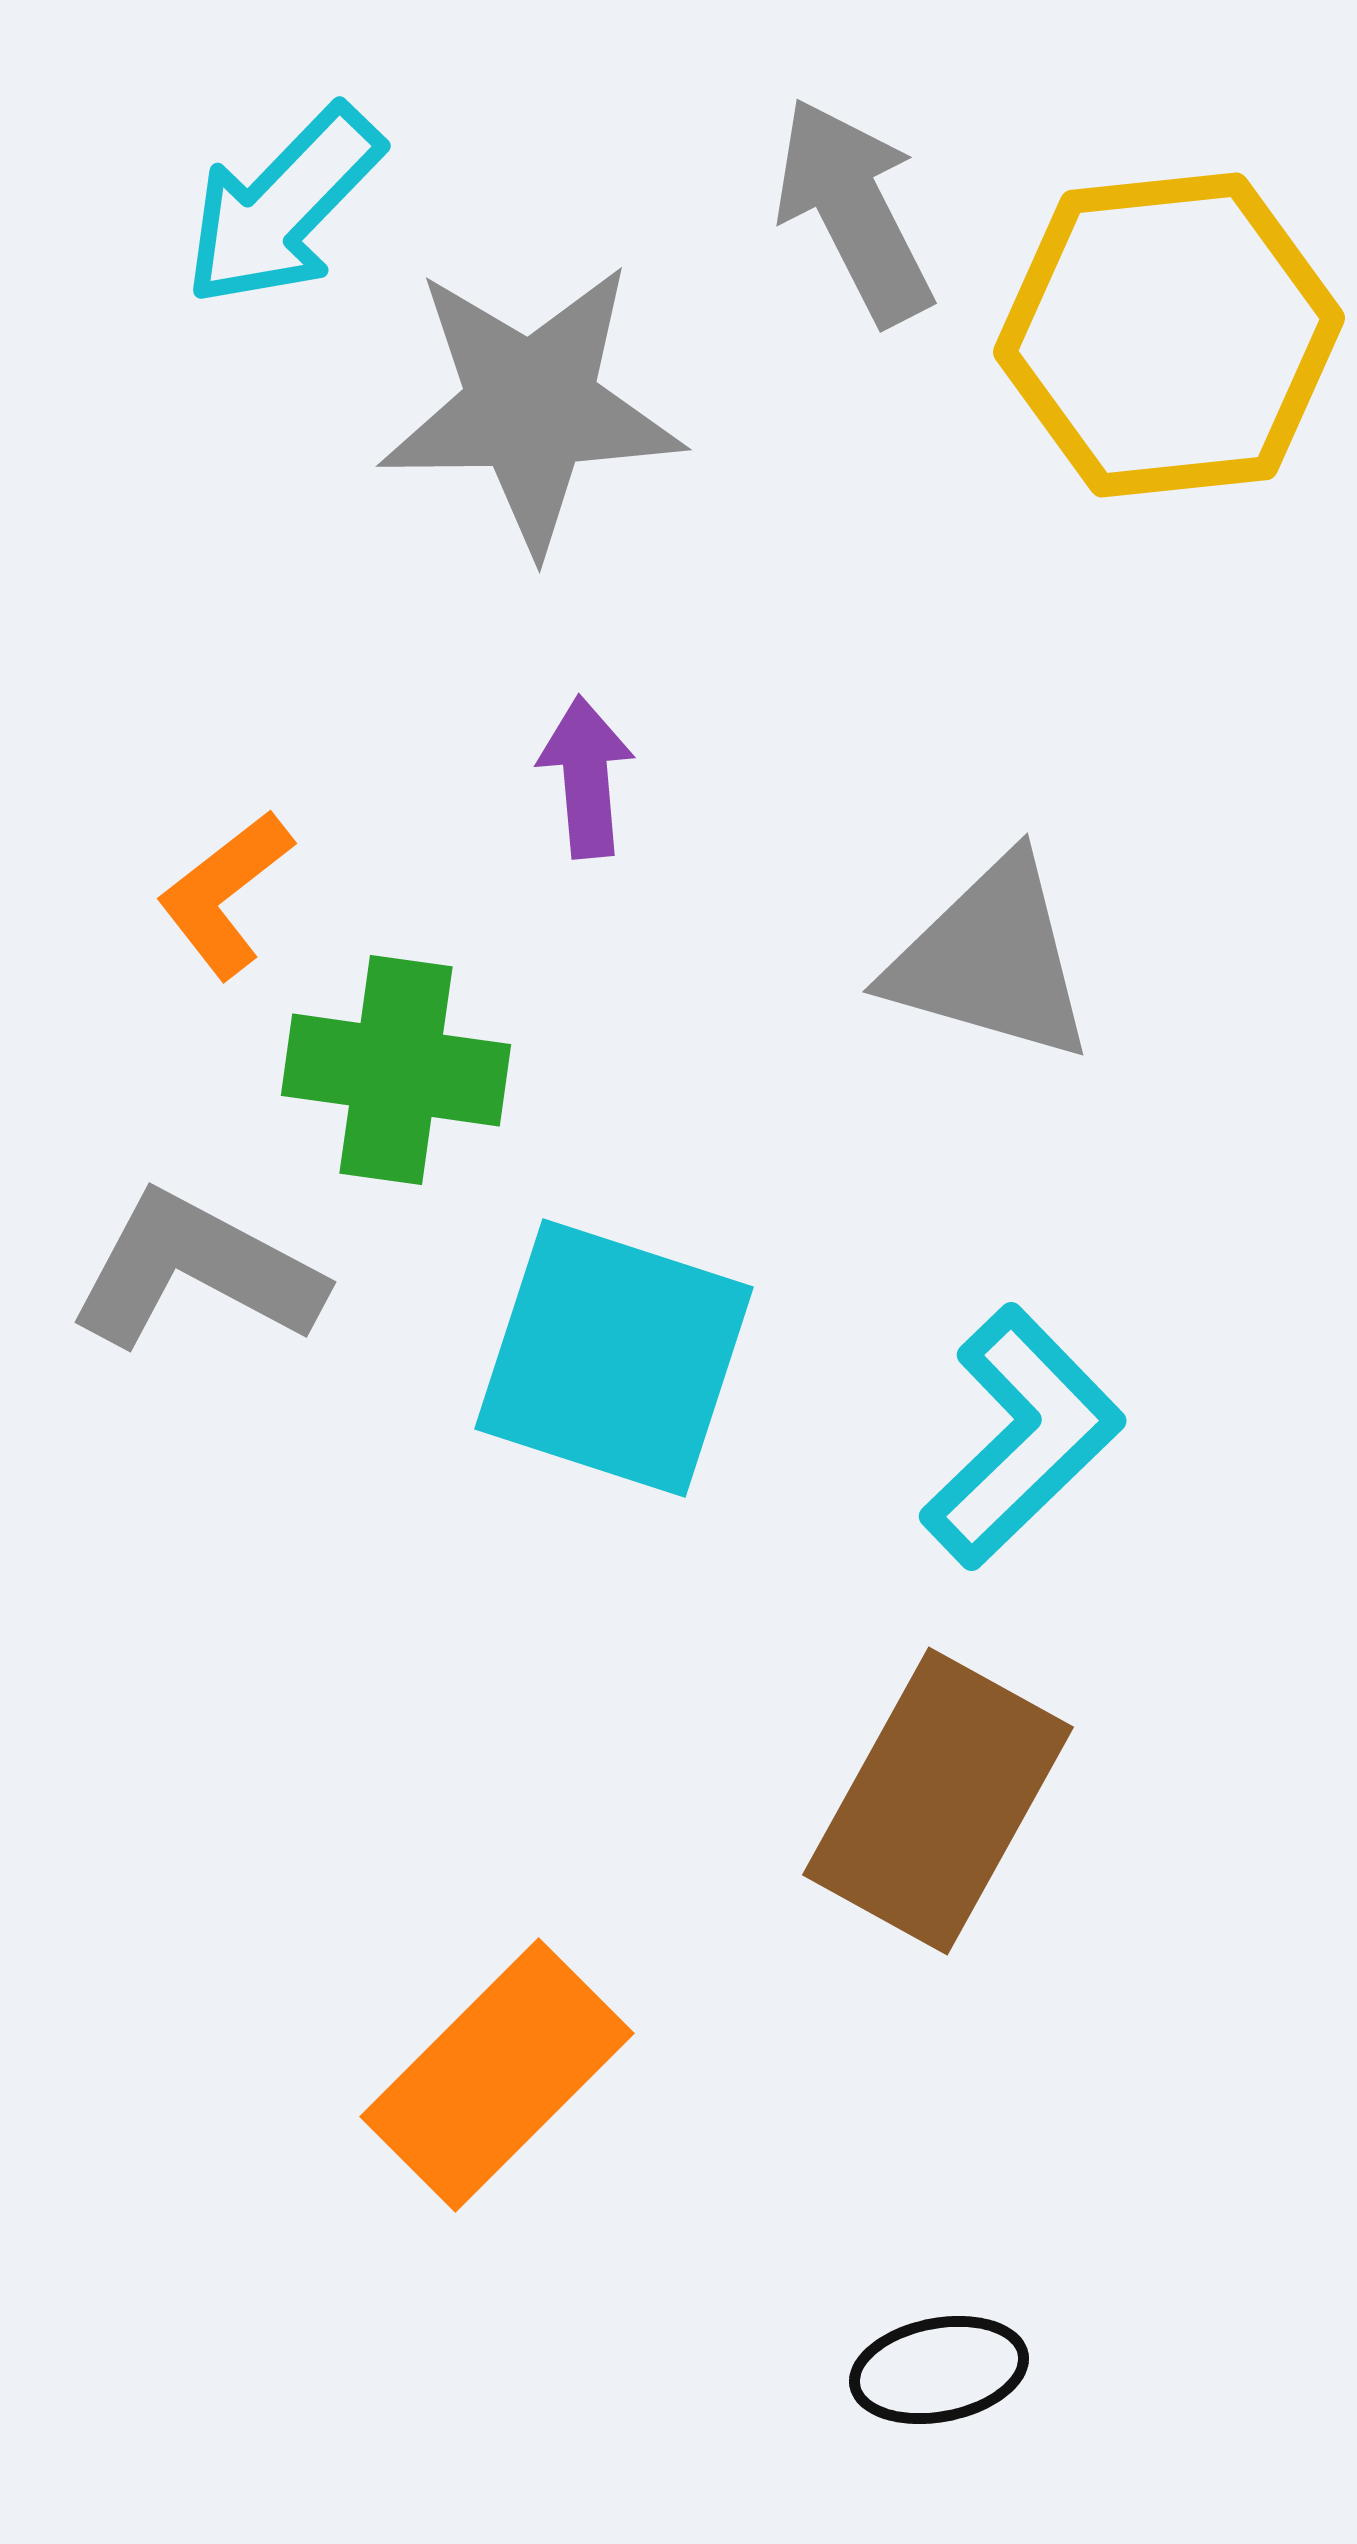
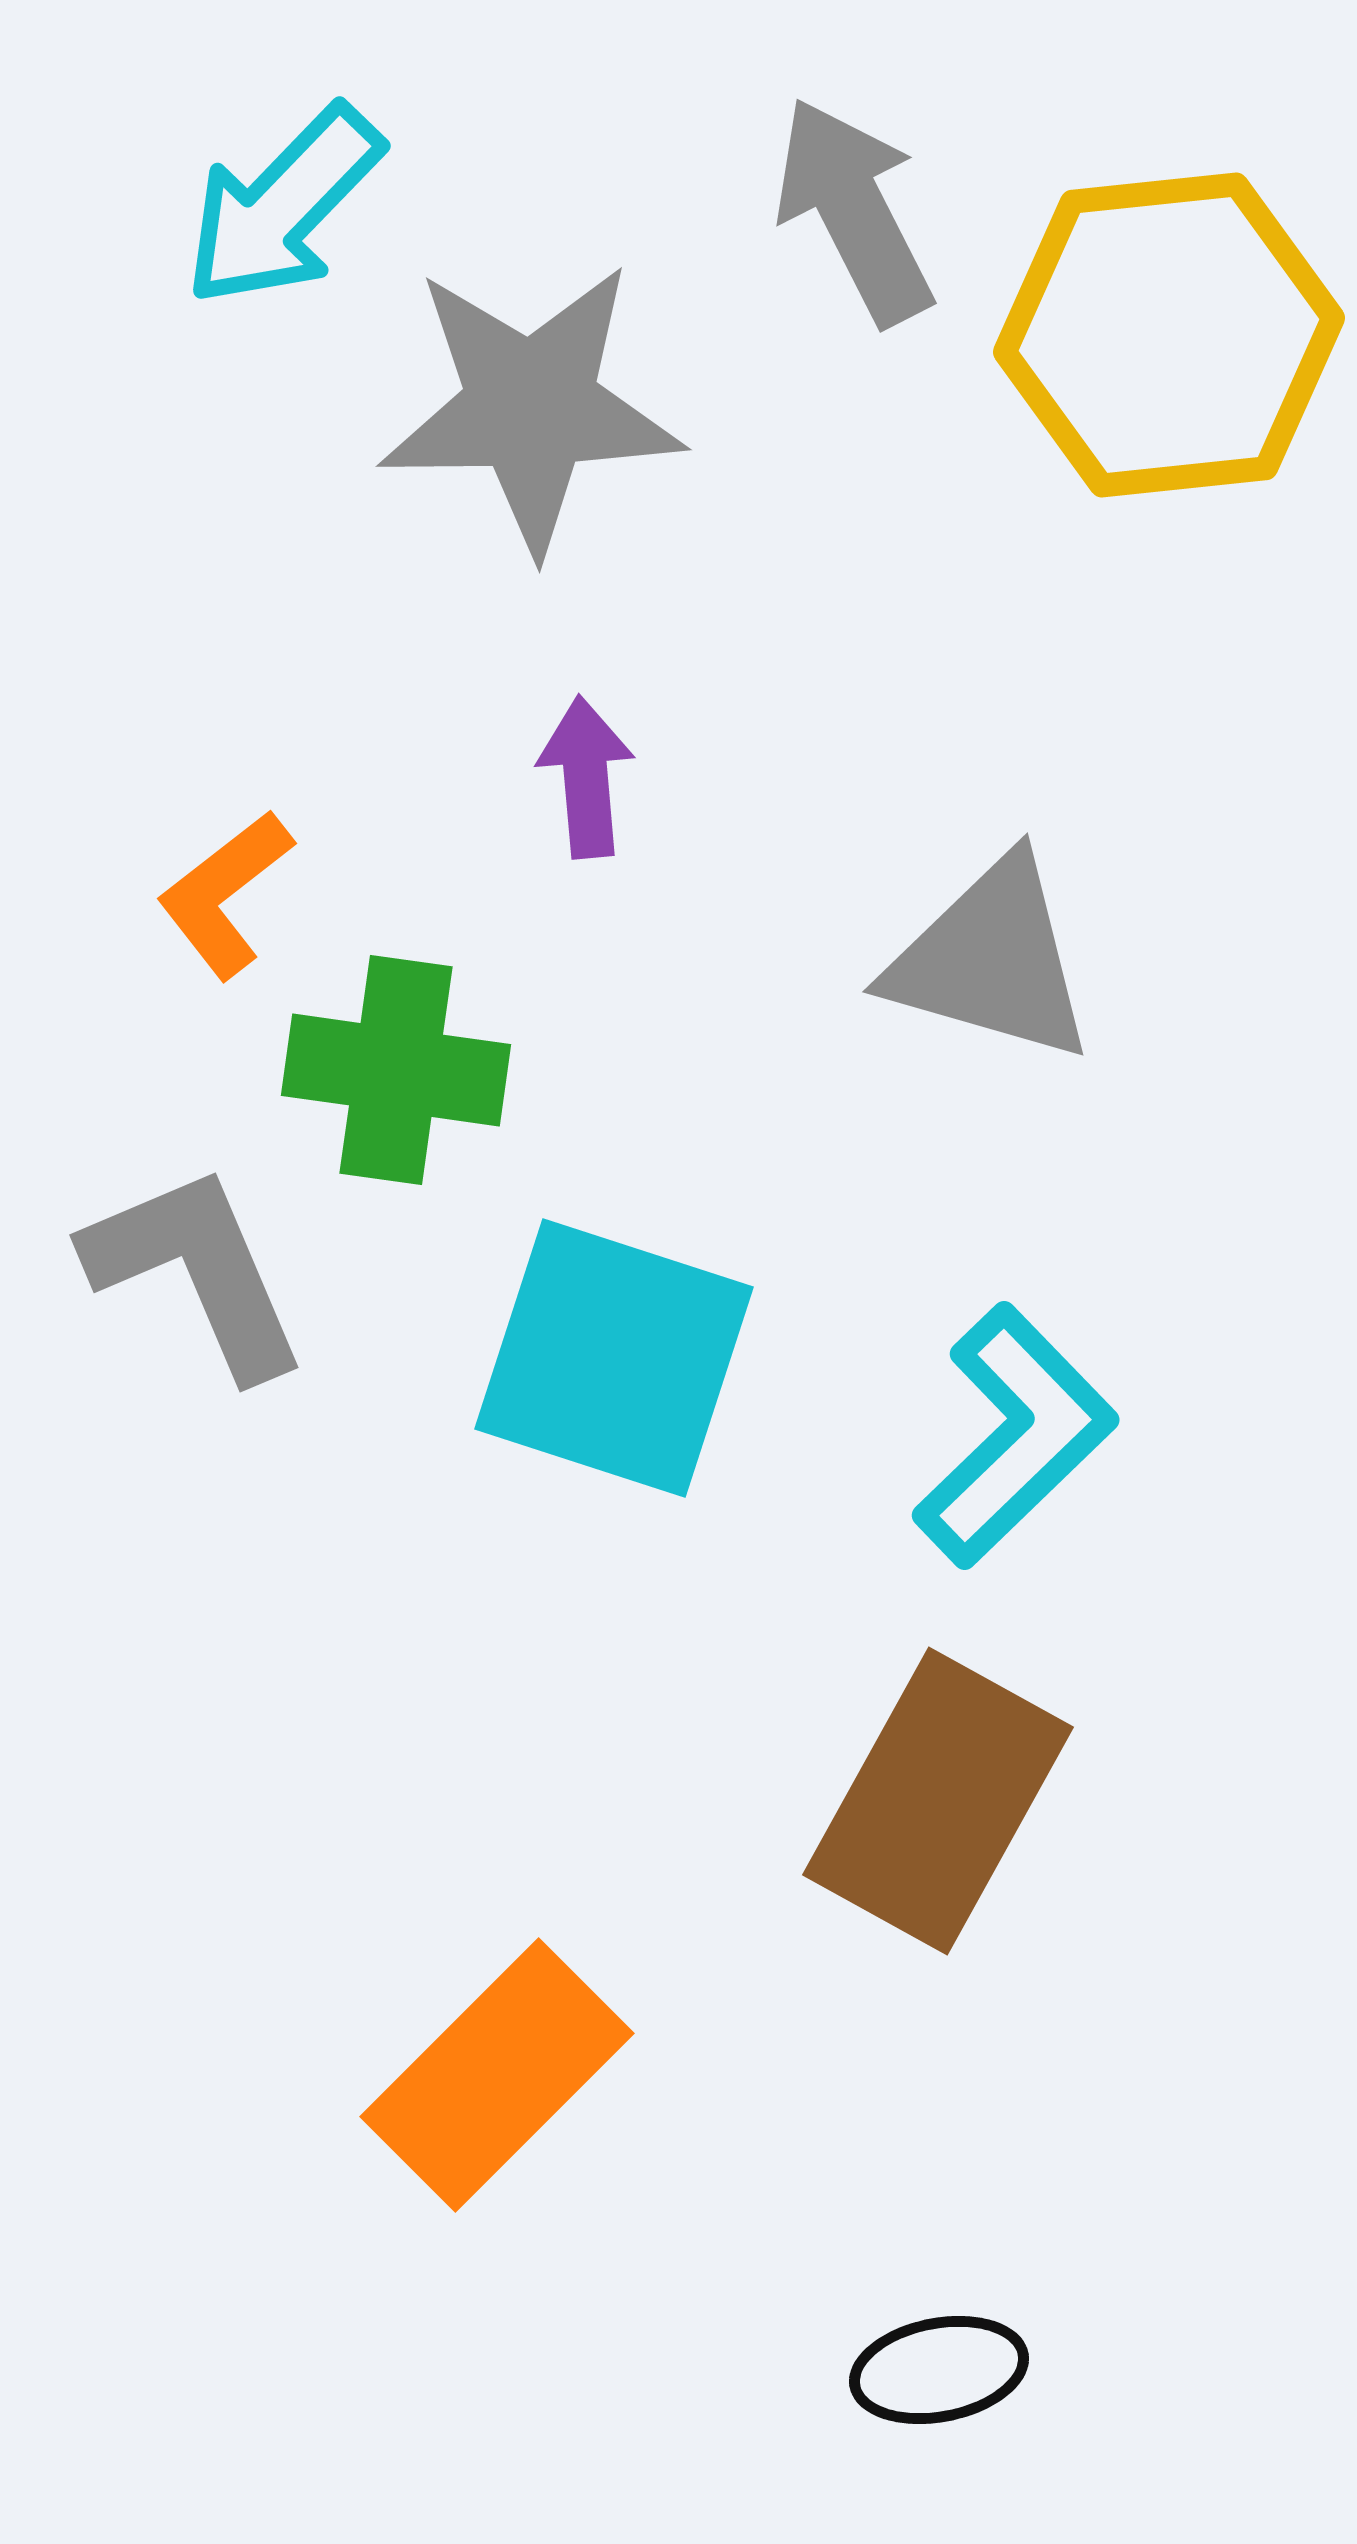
gray L-shape: rotated 39 degrees clockwise
cyan L-shape: moved 7 px left, 1 px up
